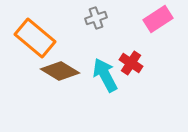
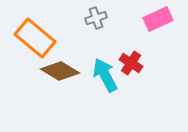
pink rectangle: rotated 8 degrees clockwise
